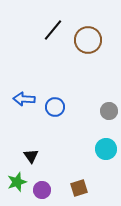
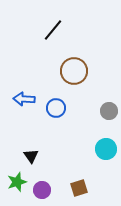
brown circle: moved 14 px left, 31 px down
blue circle: moved 1 px right, 1 px down
